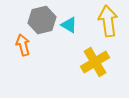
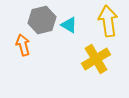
yellow cross: moved 1 px right, 3 px up
